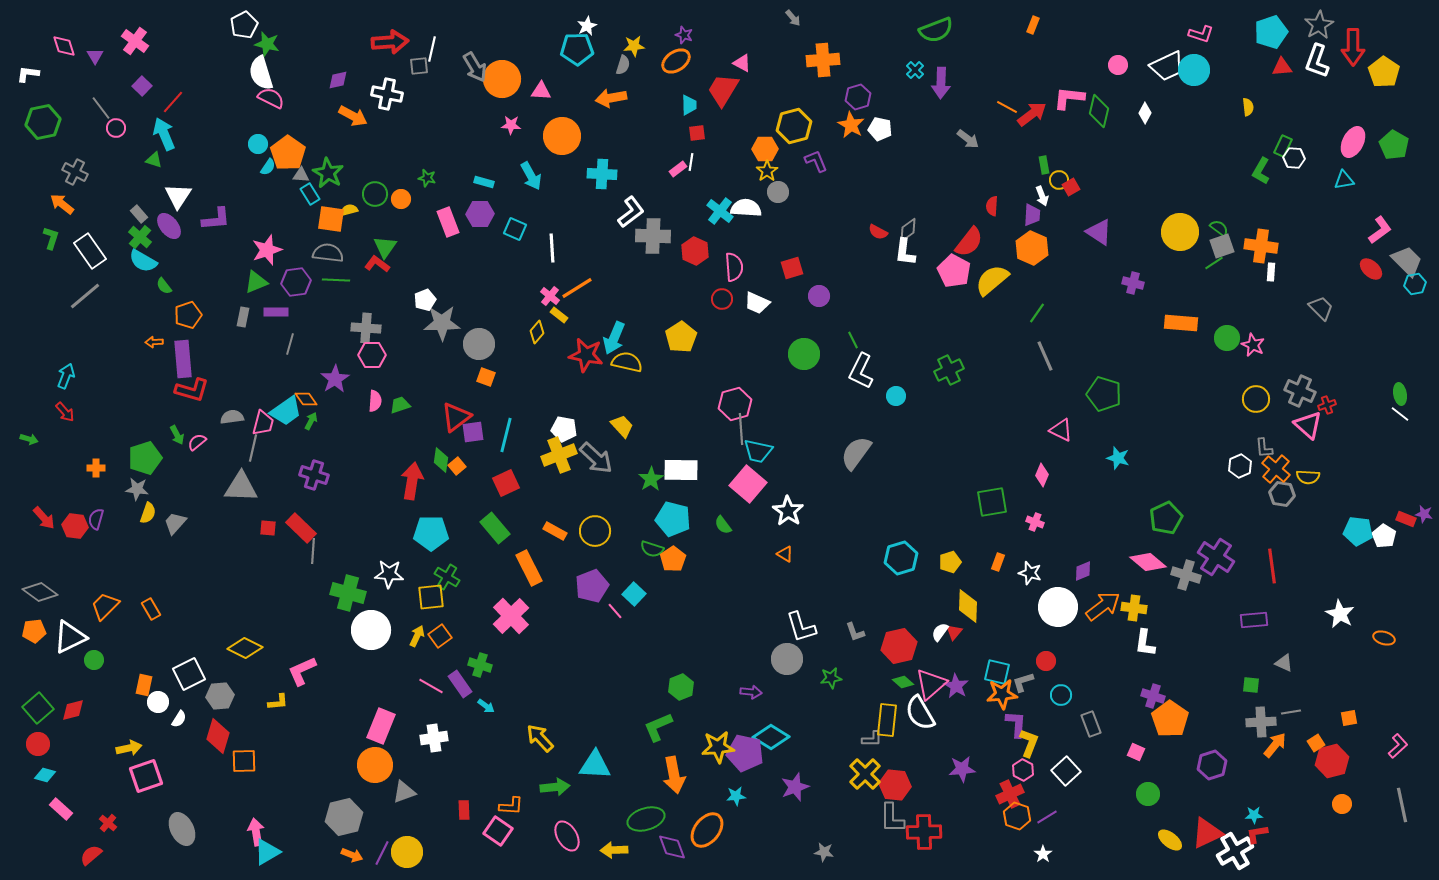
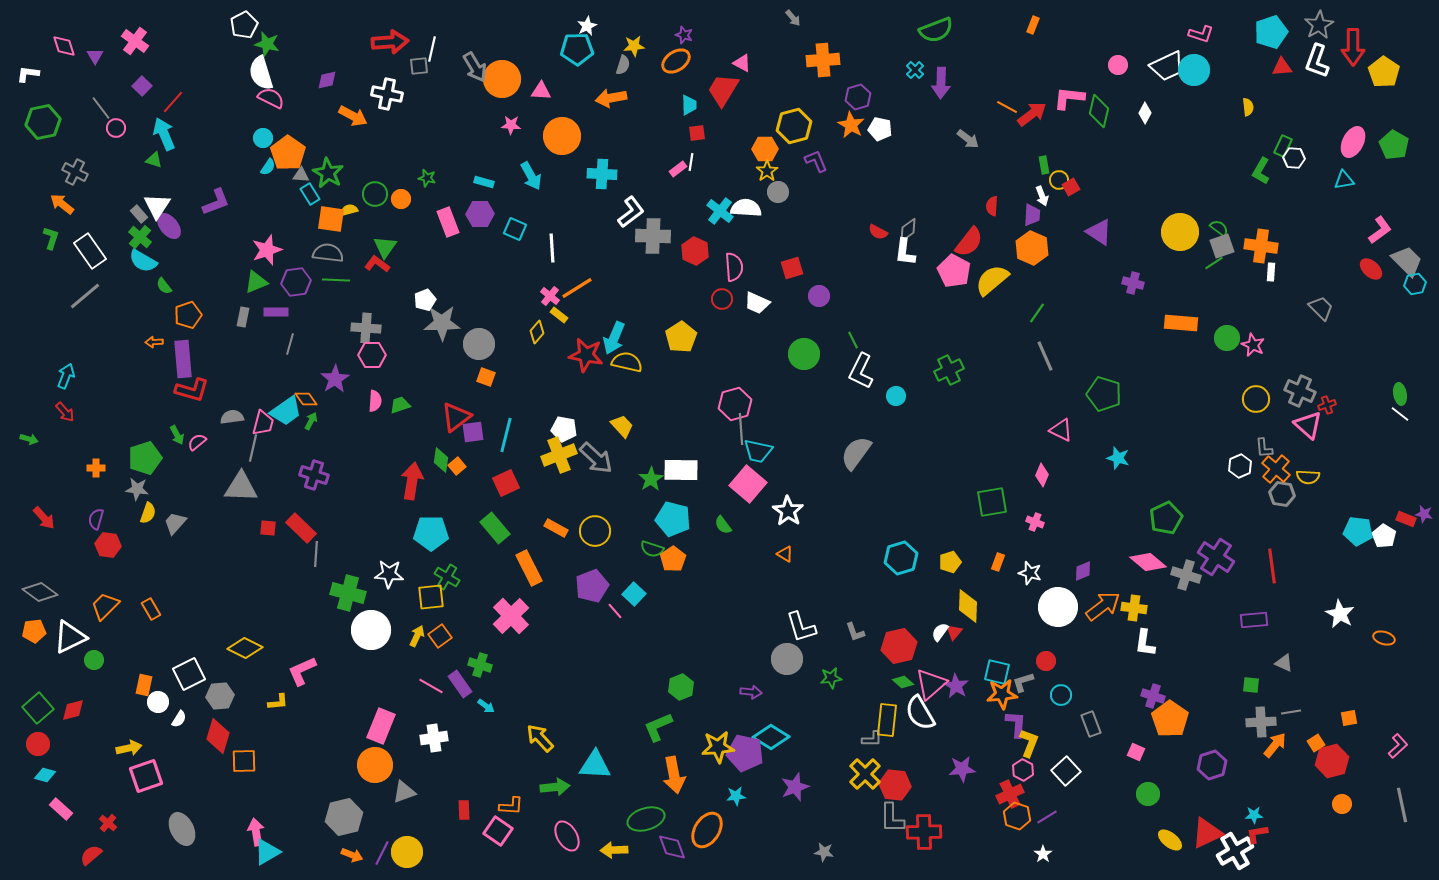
purple diamond at (338, 80): moved 11 px left
cyan circle at (258, 144): moved 5 px right, 6 px up
white triangle at (178, 196): moved 21 px left, 10 px down
purple L-shape at (216, 219): moved 17 px up; rotated 16 degrees counterclockwise
red hexagon at (75, 526): moved 33 px right, 19 px down
orange rectangle at (555, 531): moved 1 px right, 3 px up
gray line at (313, 551): moved 3 px right, 3 px down
orange ellipse at (707, 830): rotated 6 degrees counterclockwise
